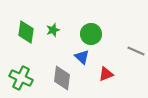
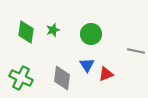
gray line: rotated 12 degrees counterclockwise
blue triangle: moved 5 px right, 8 px down; rotated 14 degrees clockwise
